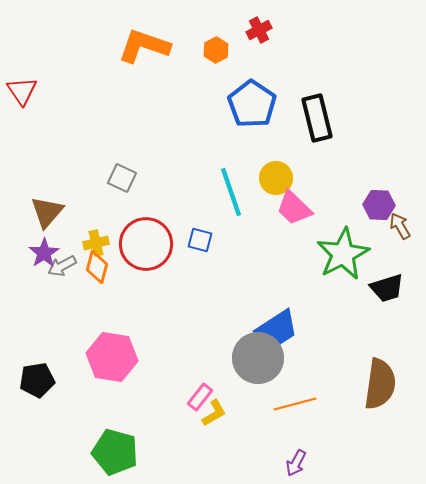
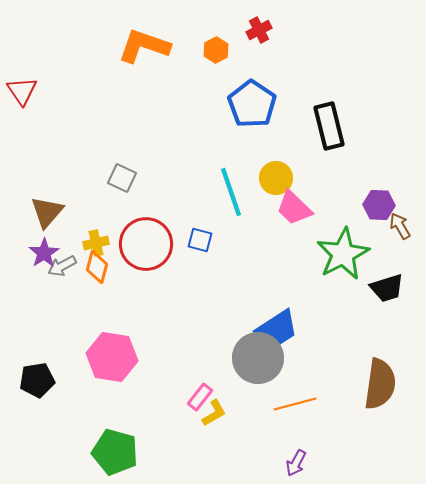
black rectangle: moved 12 px right, 8 px down
